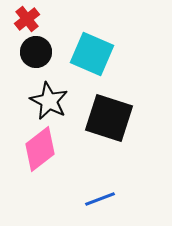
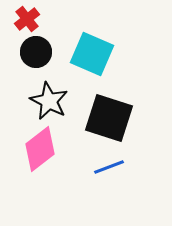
blue line: moved 9 px right, 32 px up
